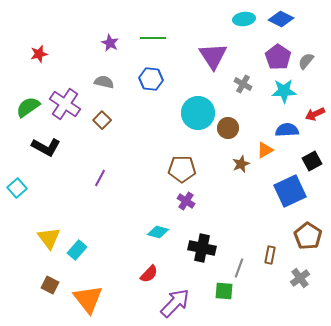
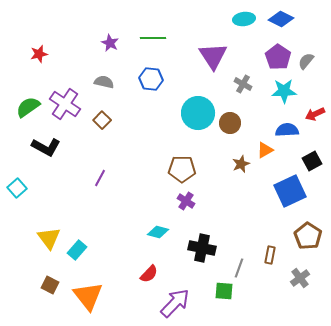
brown circle at (228, 128): moved 2 px right, 5 px up
orange triangle at (88, 299): moved 3 px up
